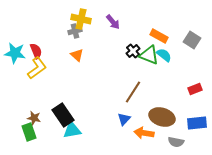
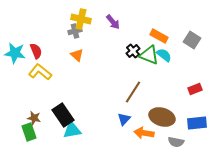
yellow L-shape: moved 3 px right, 4 px down; rotated 105 degrees counterclockwise
